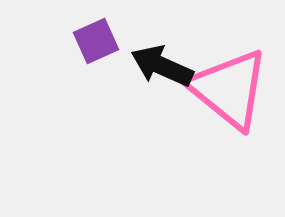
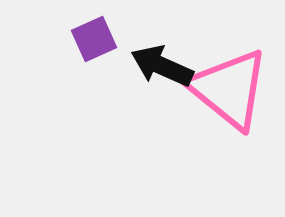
purple square: moved 2 px left, 2 px up
